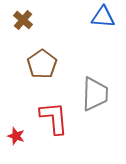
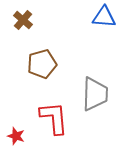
blue triangle: moved 1 px right
brown pentagon: rotated 20 degrees clockwise
